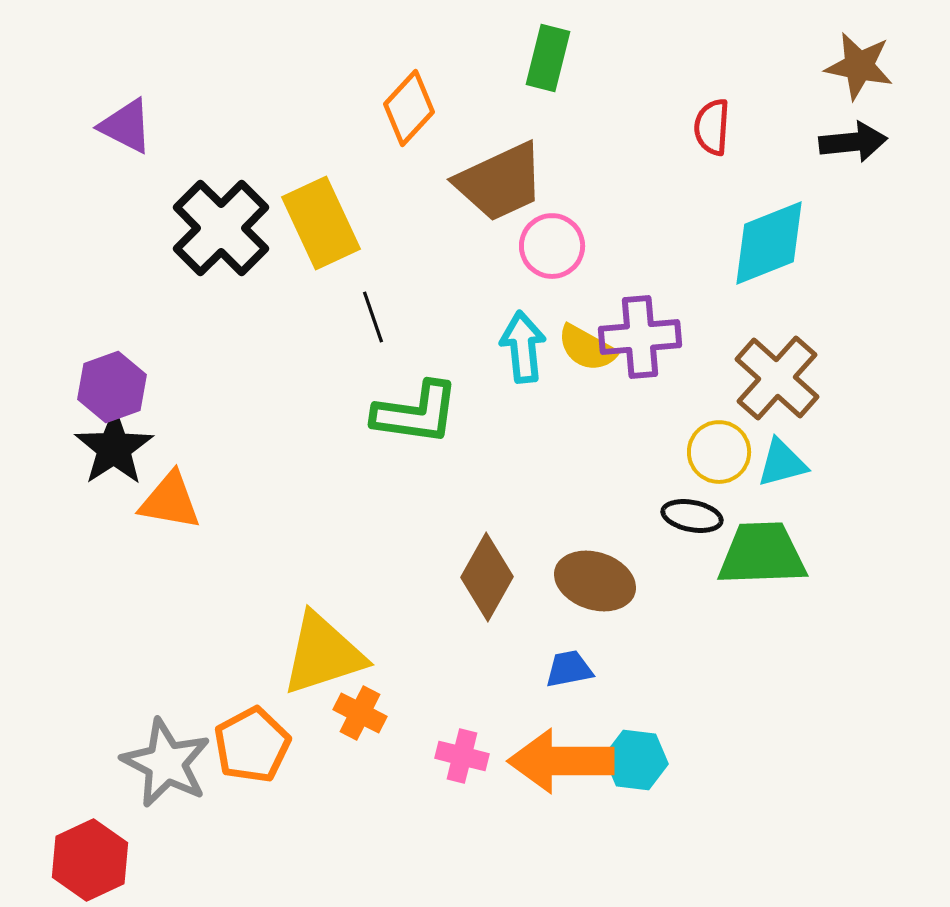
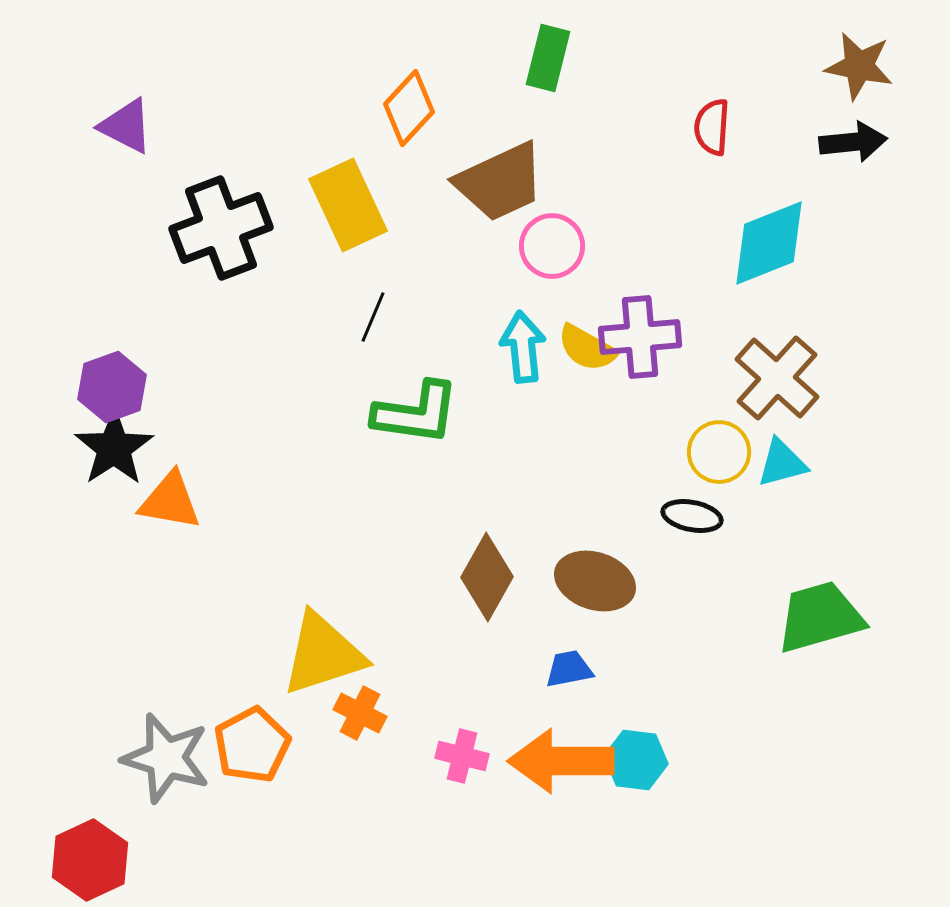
yellow rectangle: moved 27 px right, 18 px up
black cross: rotated 24 degrees clockwise
black line: rotated 42 degrees clockwise
green trapezoid: moved 58 px right, 63 px down; rotated 14 degrees counterclockwise
gray star: moved 5 px up; rotated 10 degrees counterclockwise
